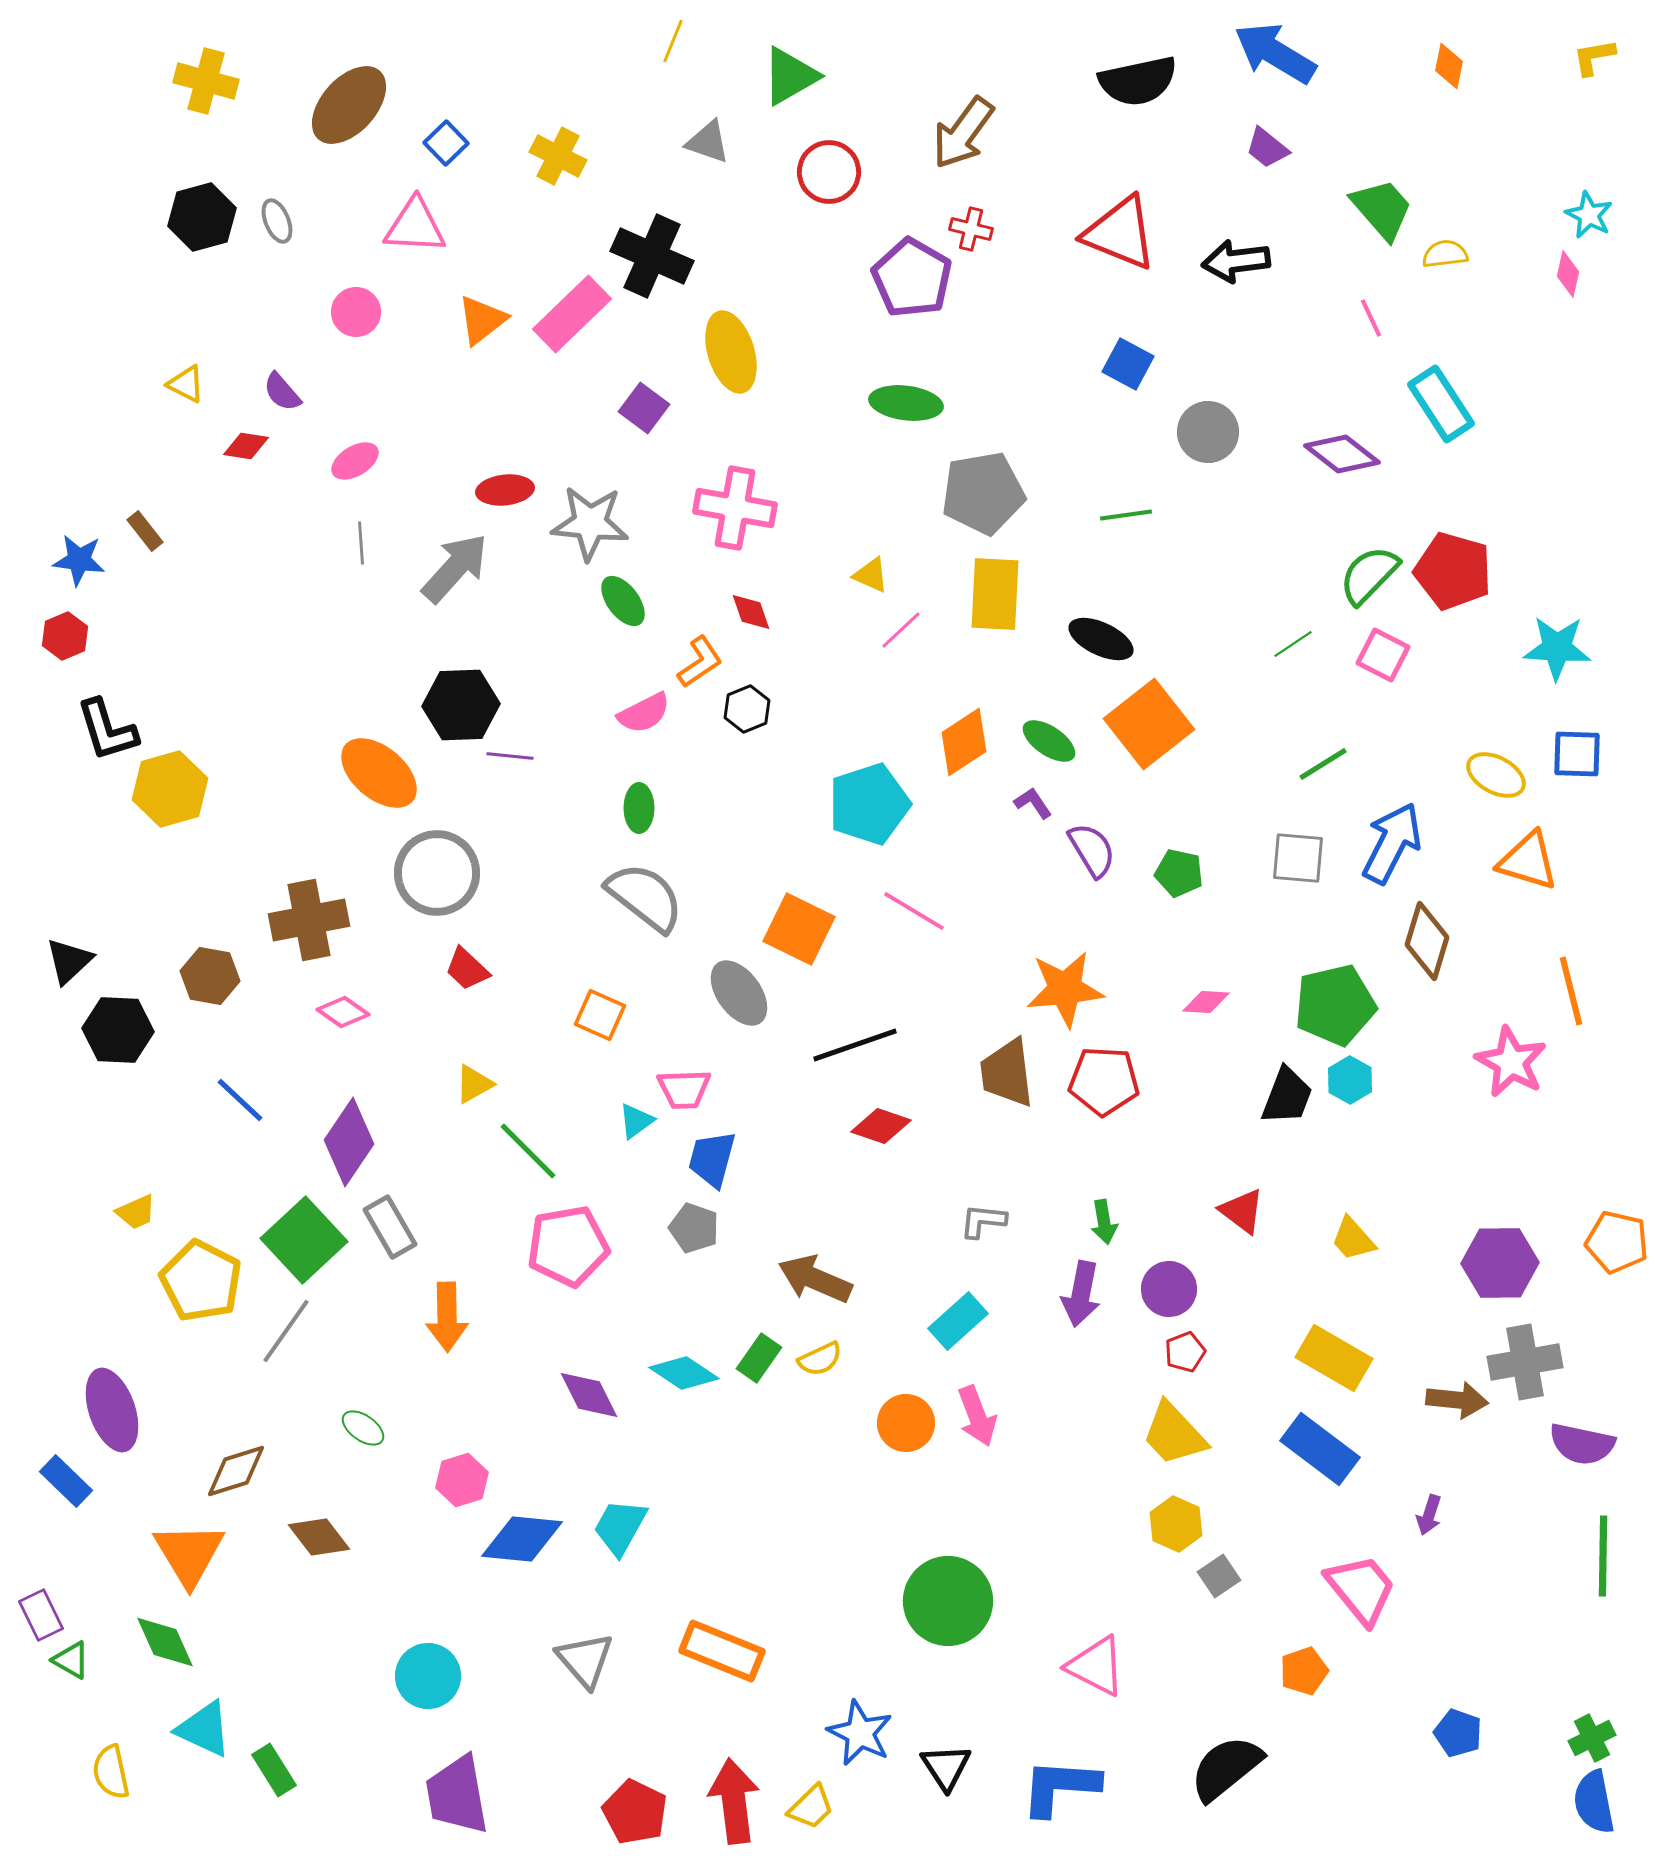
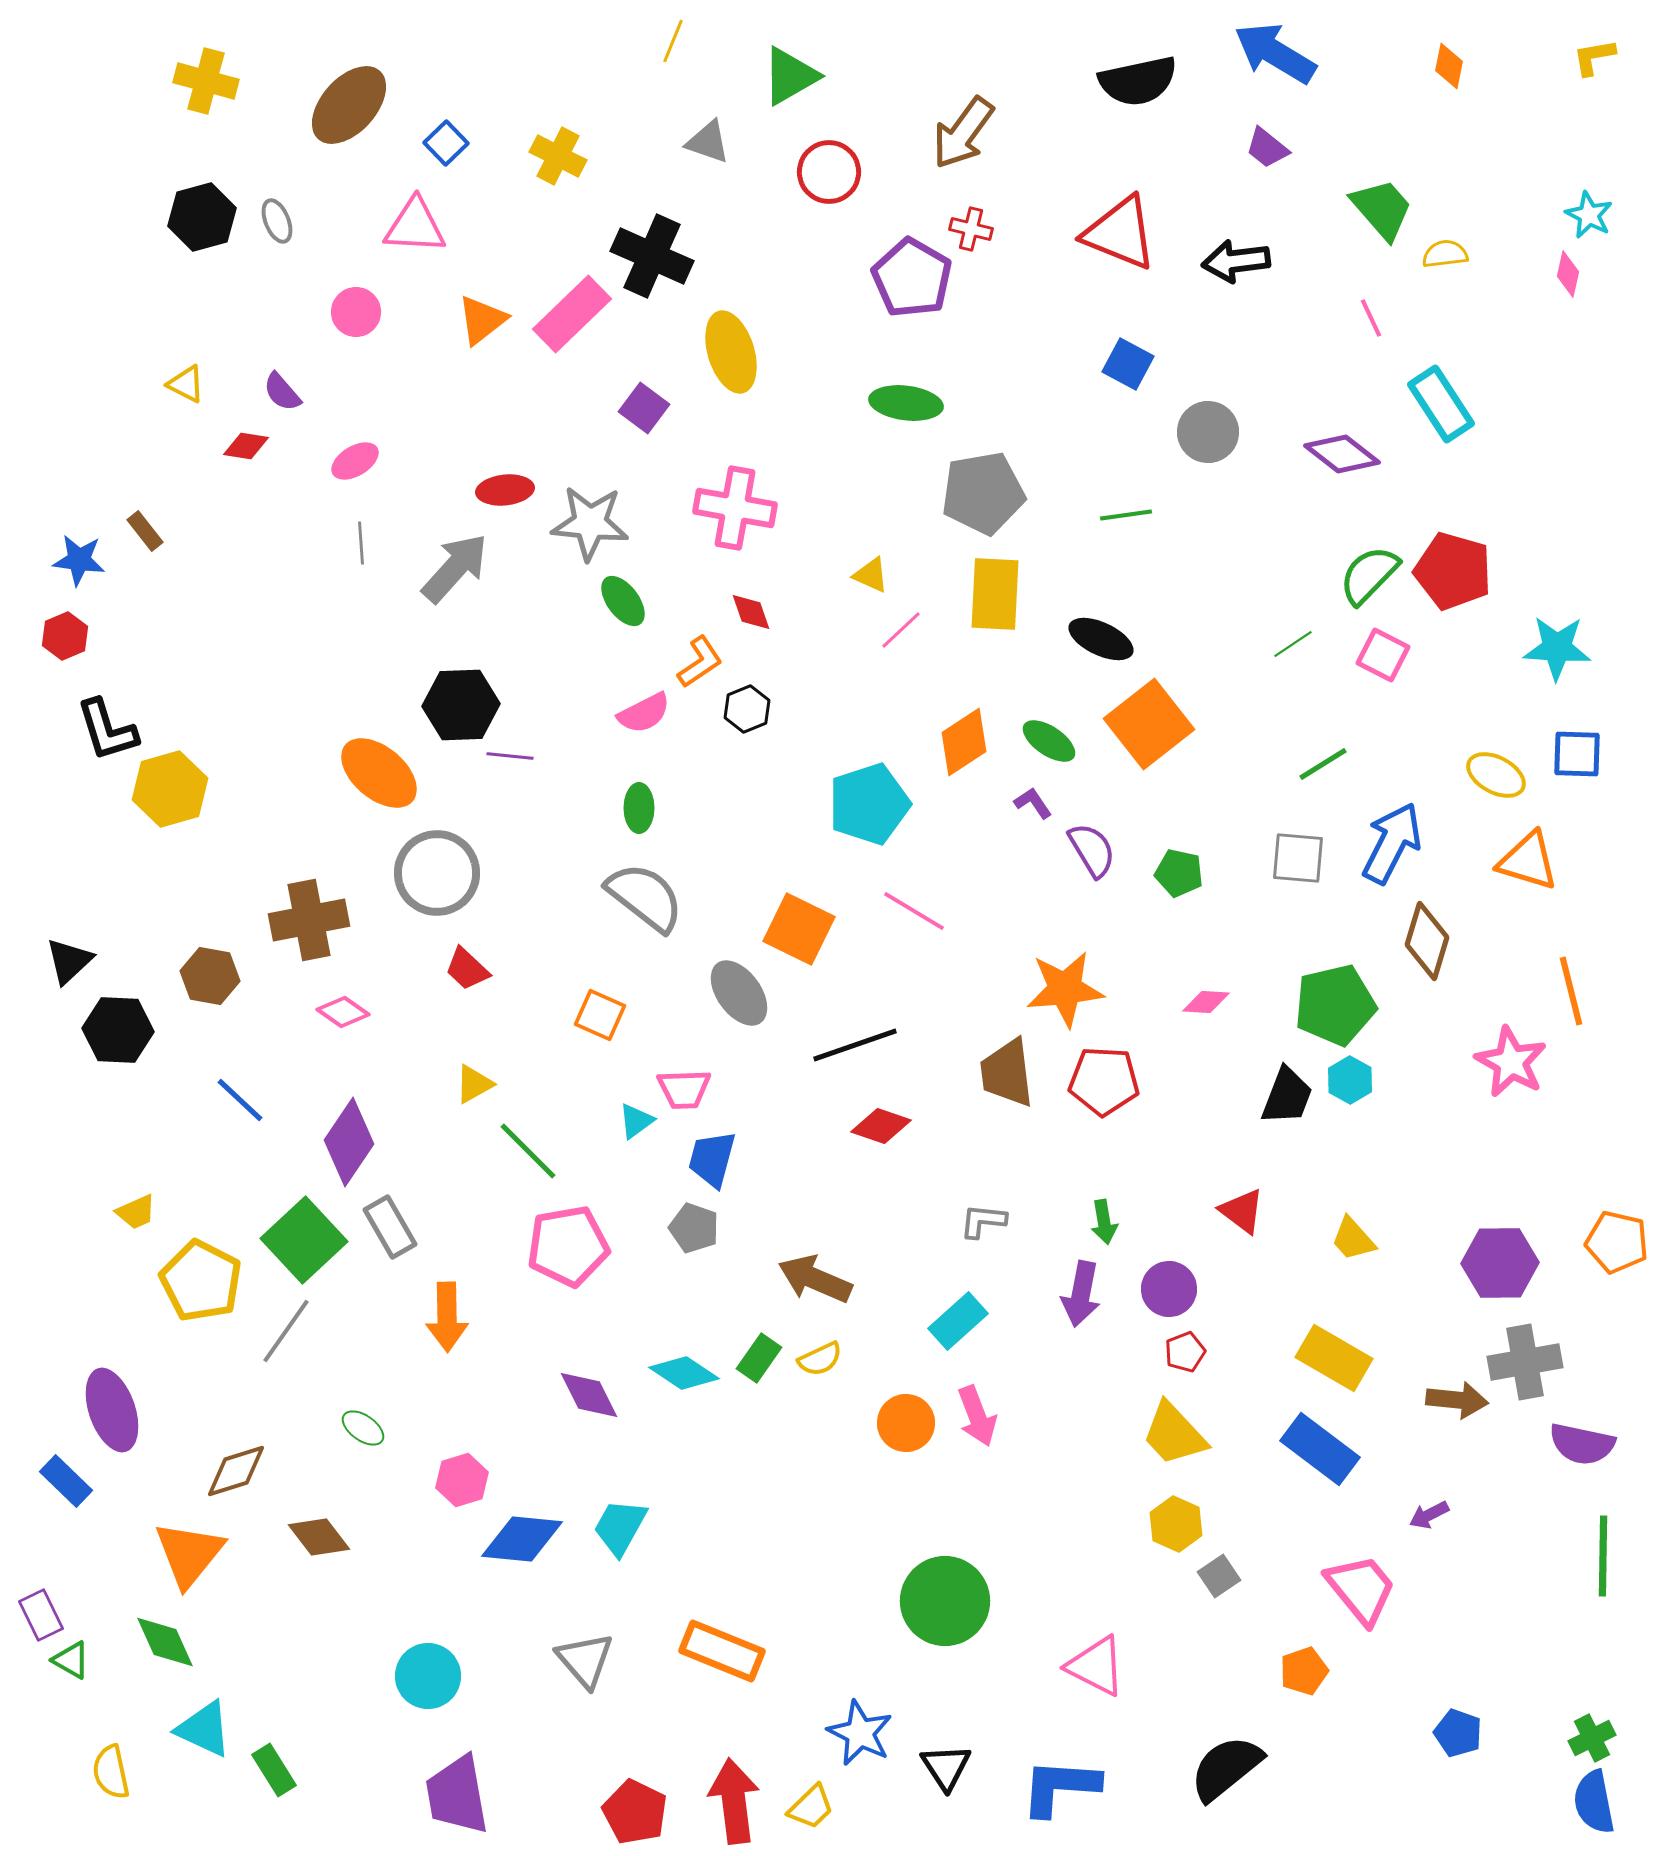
purple arrow at (1429, 1515): rotated 45 degrees clockwise
orange triangle at (189, 1554): rotated 10 degrees clockwise
green circle at (948, 1601): moved 3 px left
